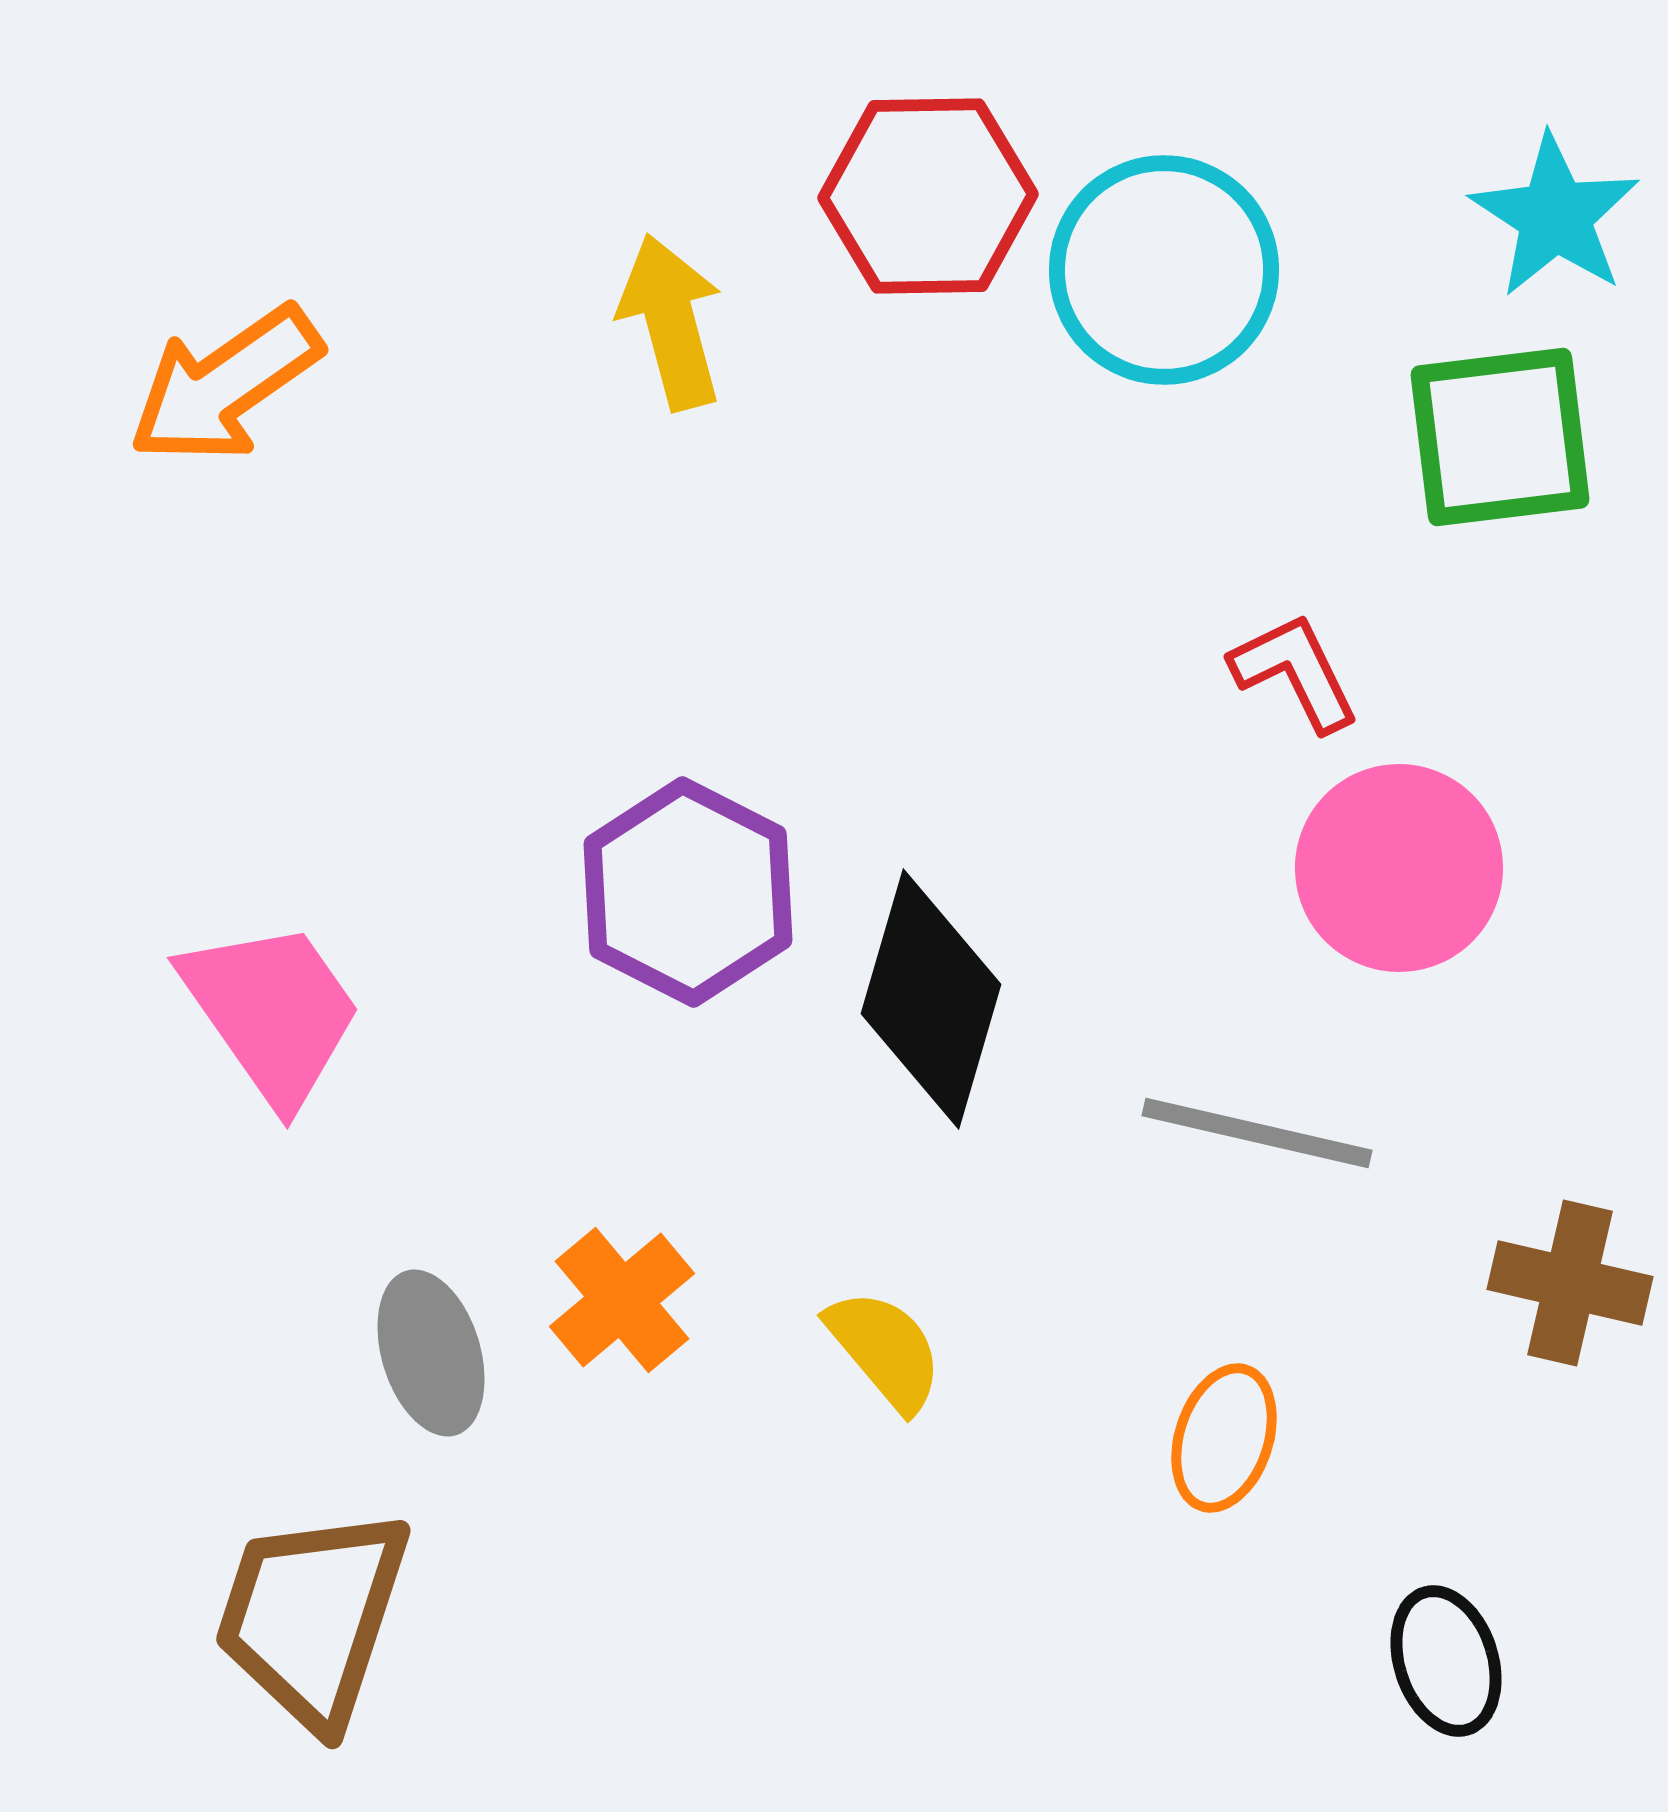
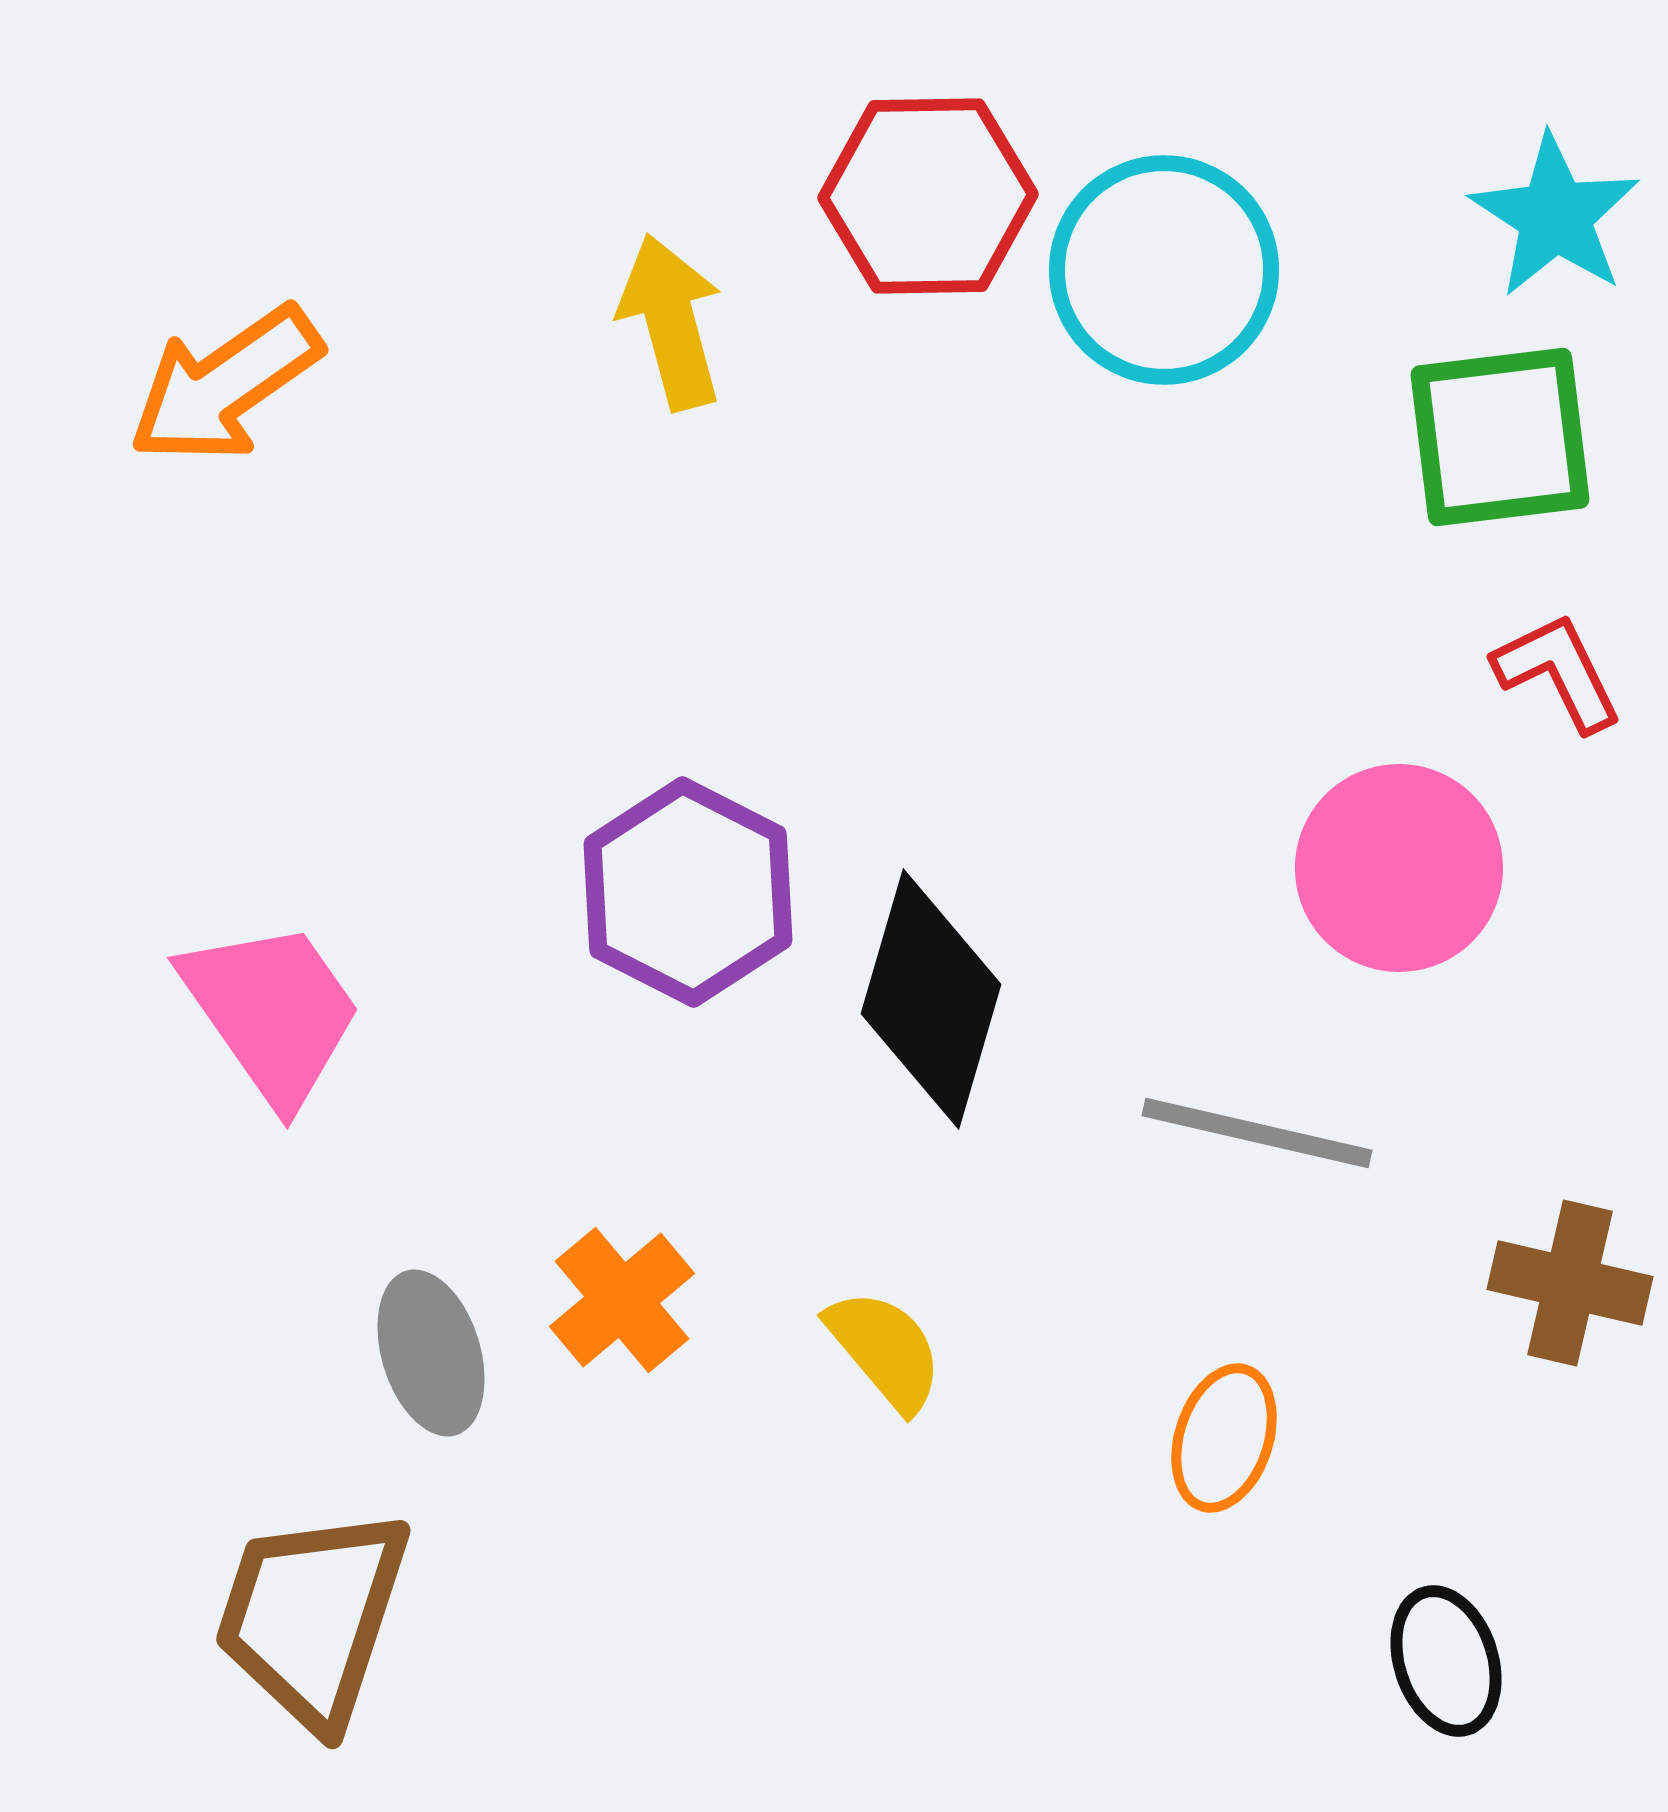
red L-shape: moved 263 px right
